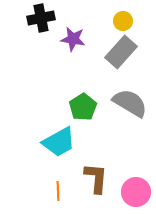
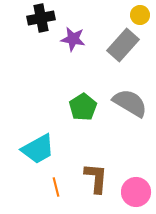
yellow circle: moved 17 px right, 6 px up
gray rectangle: moved 2 px right, 7 px up
cyan trapezoid: moved 21 px left, 7 px down
orange line: moved 2 px left, 4 px up; rotated 12 degrees counterclockwise
